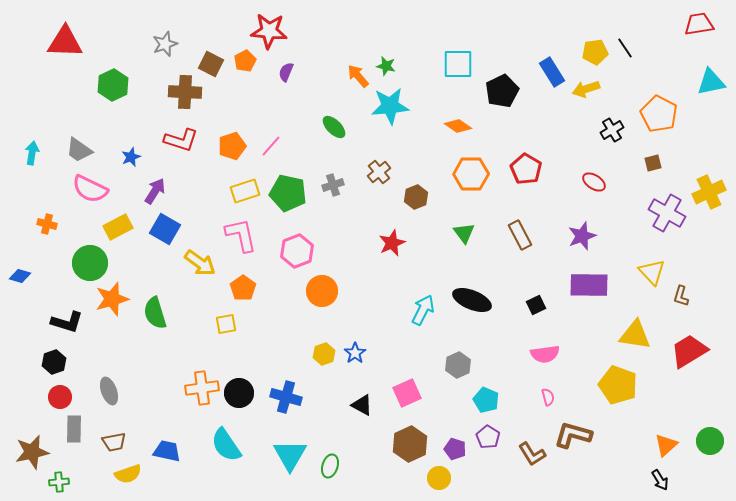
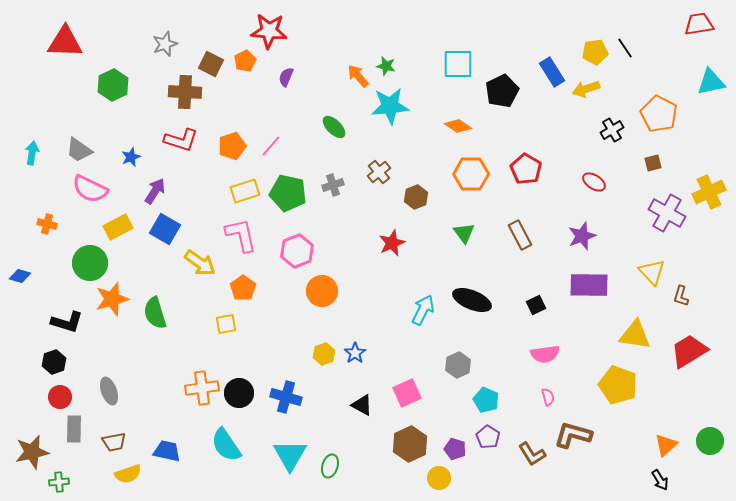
purple semicircle at (286, 72): moved 5 px down
